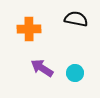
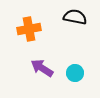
black semicircle: moved 1 px left, 2 px up
orange cross: rotated 10 degrees counterclockwise
